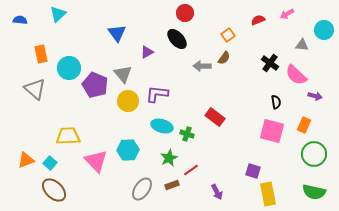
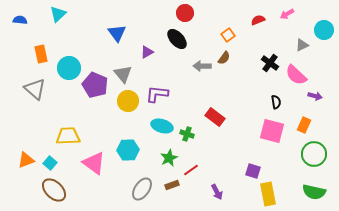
gray triangle at (302, 45): rotated 32 degrees counterclockwise
pink triangle at (96, 161): moved 2 px left, 2 px down; rotated 10 degrees counterclockwise
